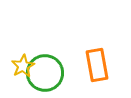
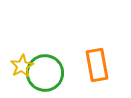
yellow star: moved 1 px left
